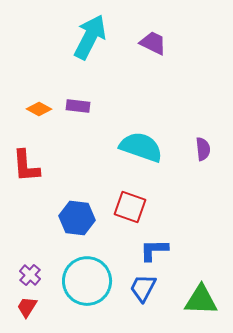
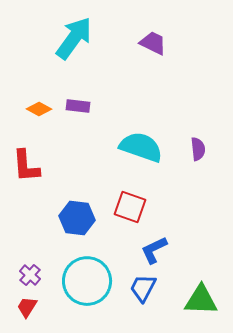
cyan arrow: moved 16 px left, 1 px down; rotated 9 degrees clockwise
purple semicircle: moved 5 px left
blue L-shape: rotated 24 degrees counterclockwise
